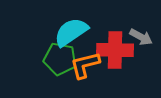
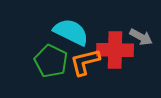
cyan semicircle: rotated 60 degrees clockwise
green pentagon: moved 9 px left, 2 px down; rotated 16 degrees clockwise
orange L-shape: moved 3 px up
